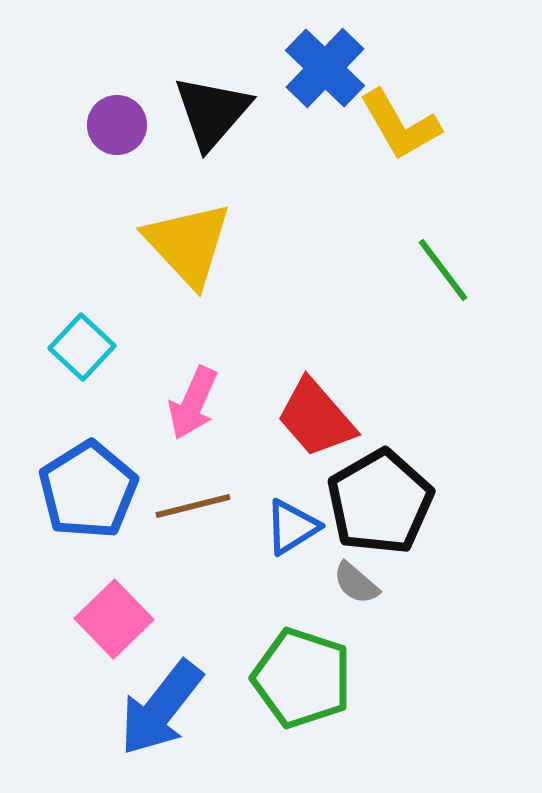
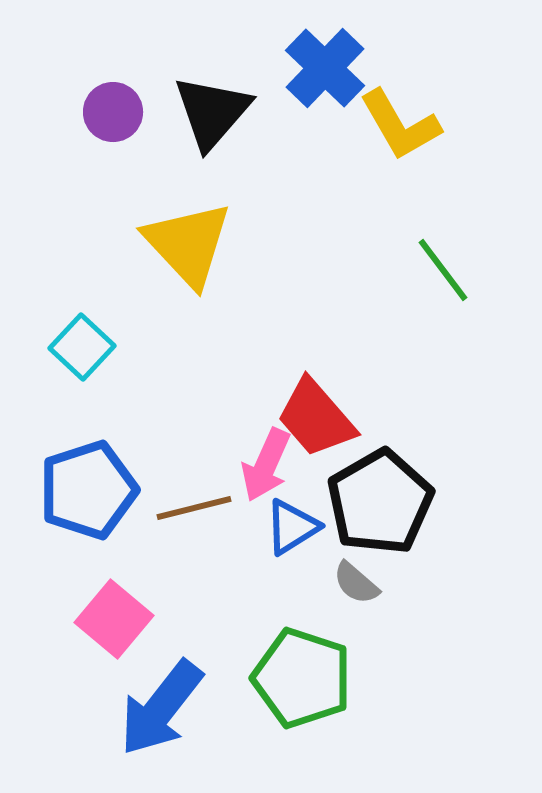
purple circle: moved 4 px left, 13 px up
pink arrow: moved 73 px right, 62 px down
blue pentagon: rotated 14 degrees clockwise
brown line: moved 1 px right, 2 px down
pink square: rotated 6 degrees counterclockwise
